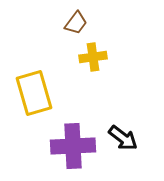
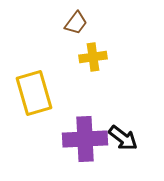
purple cross: moved 12 px right, 7 px up
